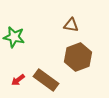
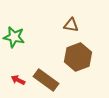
red arrow: rotated 64 degrees clockwise
